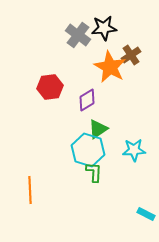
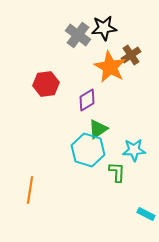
red hexagon: moved 4 px left, 3 px up
green L-shape: moved 23 px right
orange line: rotated 12 degrees clockwise
